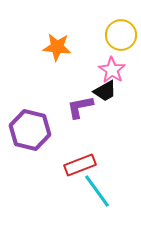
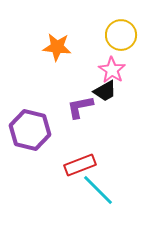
cyan line: moved 1 px right, 1 px up; rotated 9 degrees counterclockwise
